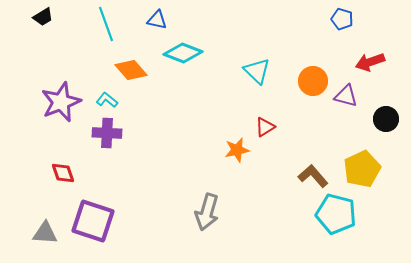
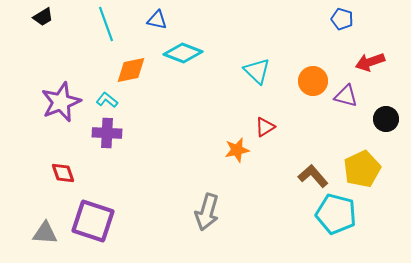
orange diamond: rotated 60 degrees counterclockwise
